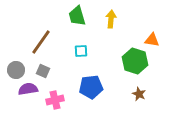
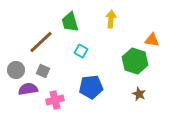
green trapezoid: moved 7 px left, 6 px down
brown line: rotated 12 degrees clockwise
cyan square: rotated 32 degrees clockwise
